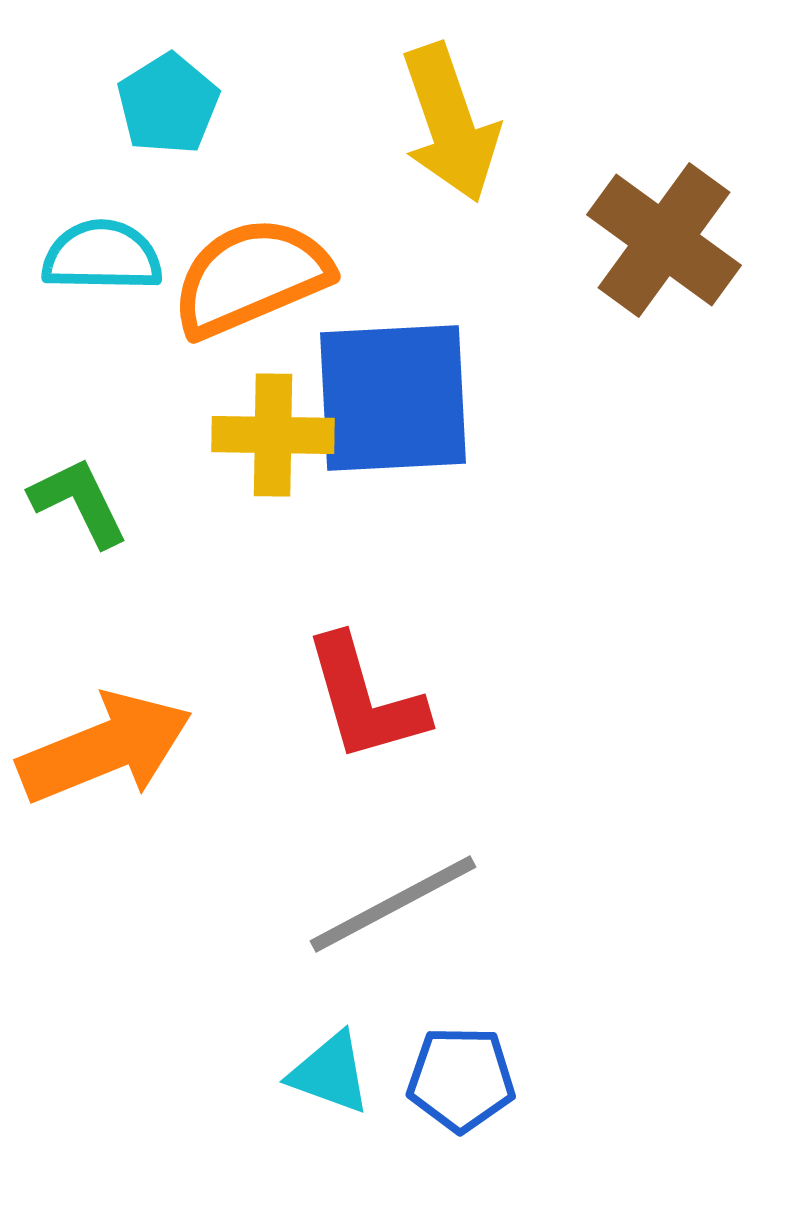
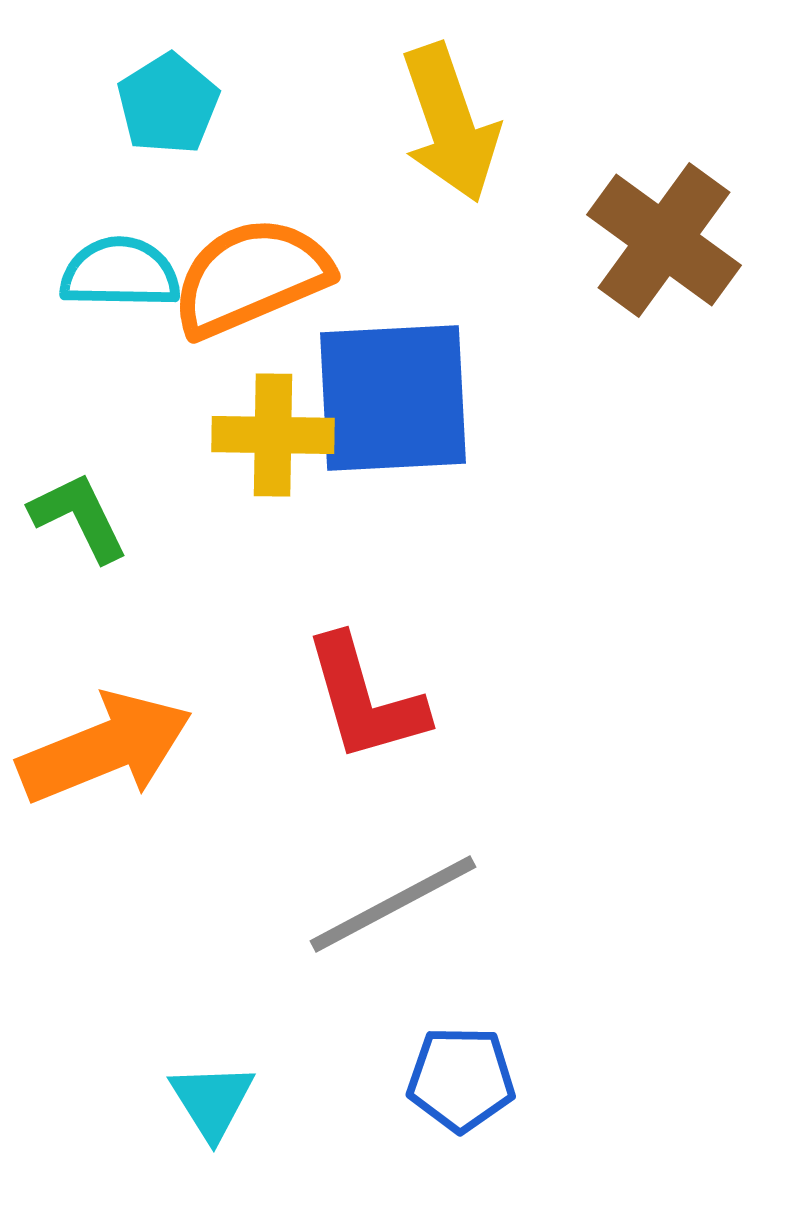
cyan semicircle: moved 18 px right, 17 px down
green L-shape: moved 15 px down
cyan triangle: moved 118 px left, 28 px down; rotated 38 degrees clockwise
